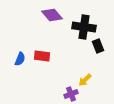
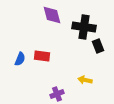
purple diamond: rotated 25 degrees clockwise
yellow arrow: rotated 56 degrees clockwise
purple cross: moved 14 px left
